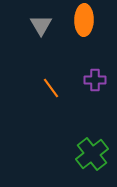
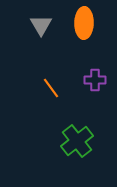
orange ellipse: moved 3 px down
green cross: moved 15 px left, 13 px up
